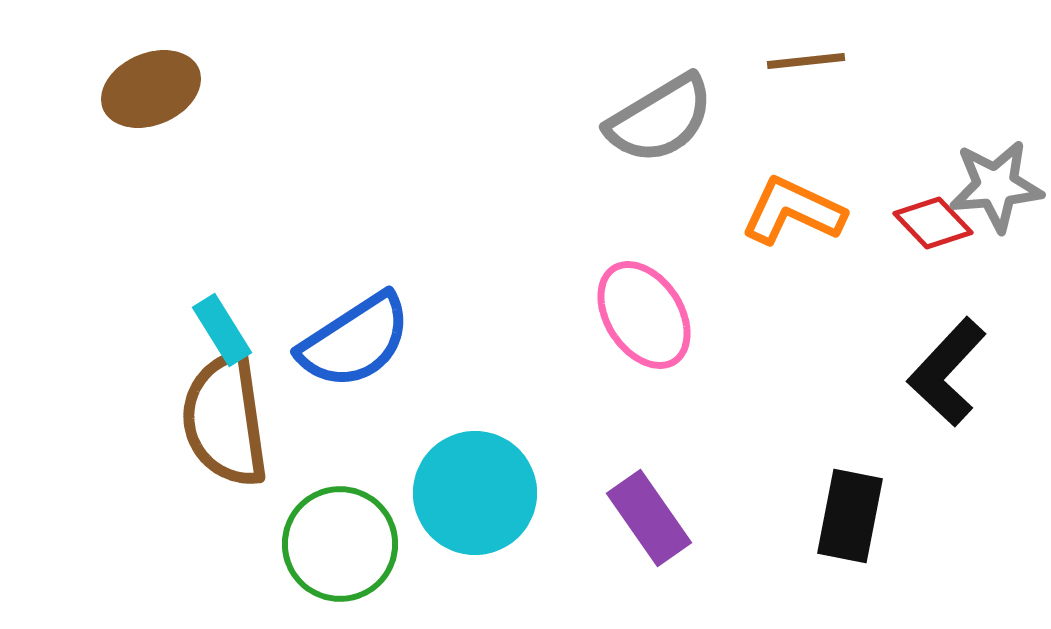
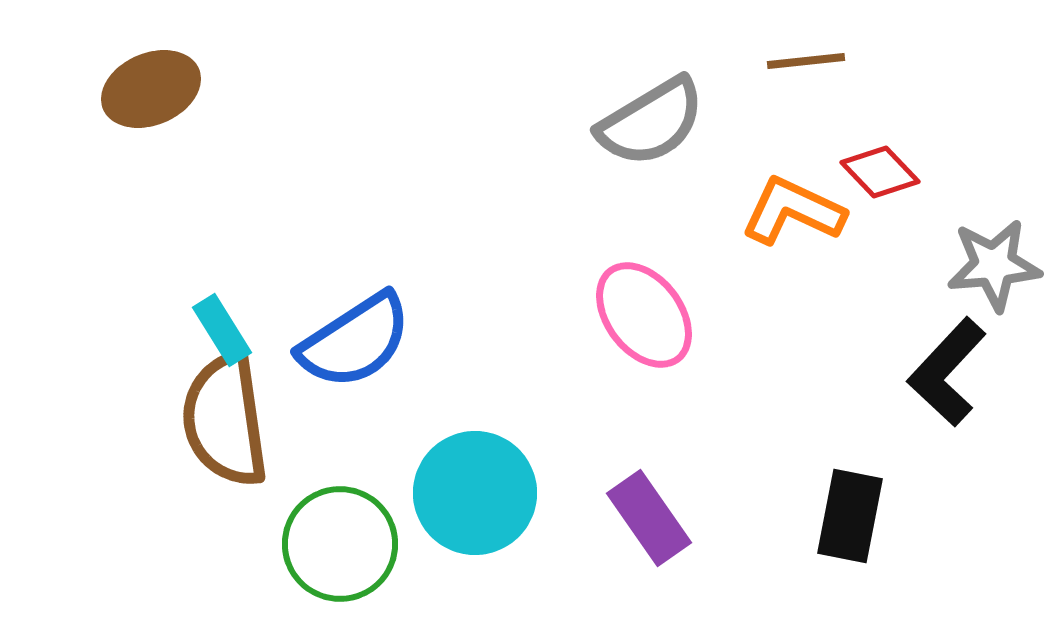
gray semicircle: moved 9 px left, 3 px down
gray star: moved 2 px left, 79 px down
red diamond: moved 53 px left, 51 px up
pink ellipse: rotated 4 degrees counterclockwise
